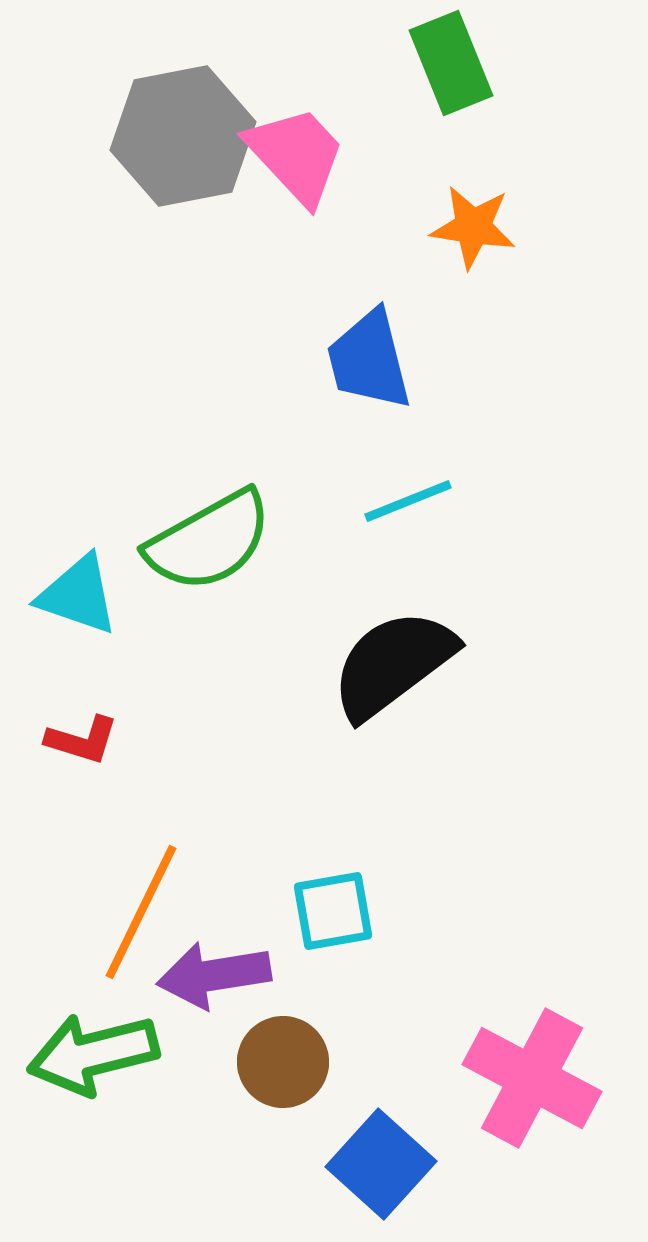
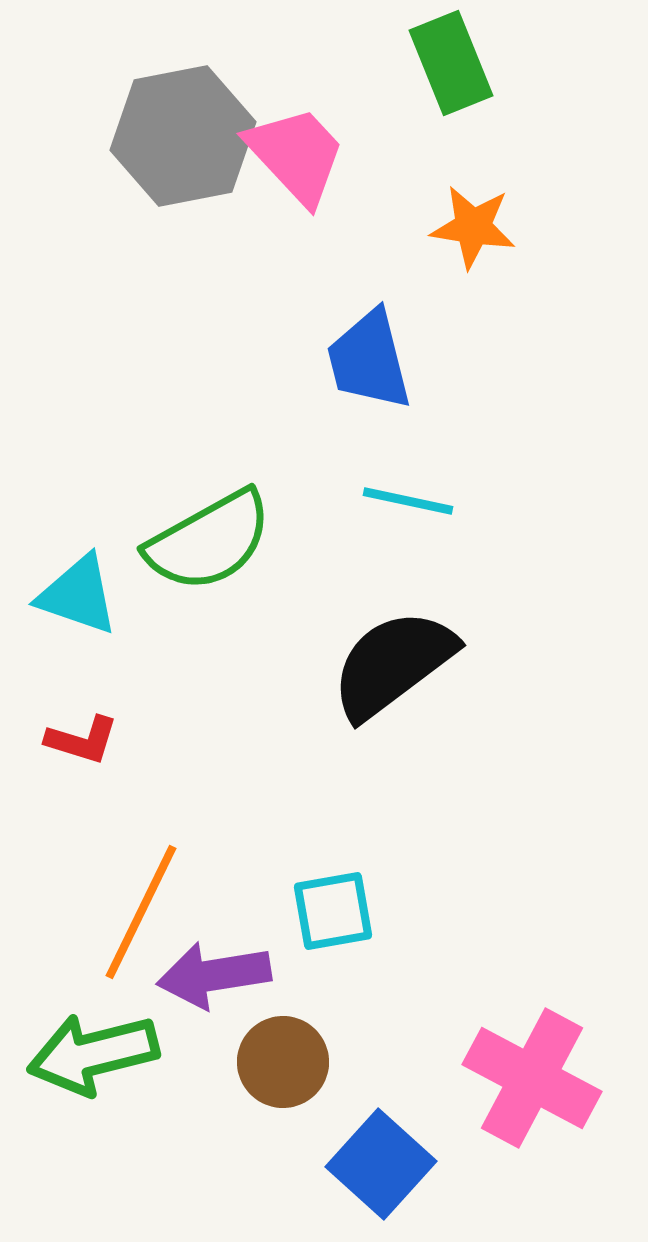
cyan line: rotated 34 degrees clockwise
